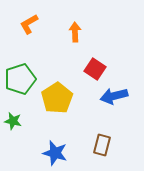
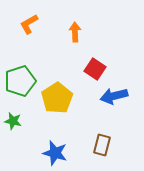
green pentagon: moved 2 px down
